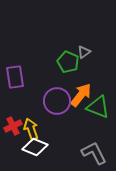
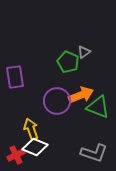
orange arrow: rotated 30 degrees clockwise
red cross: moved 3 px right, 29 px down
gray L-shape: rotated 136 degrees clockwise
